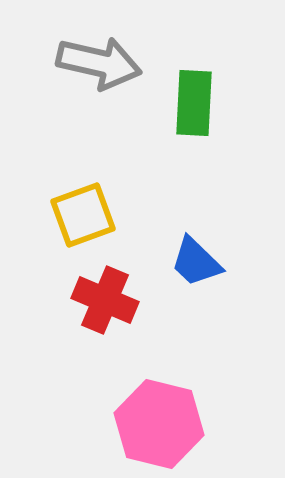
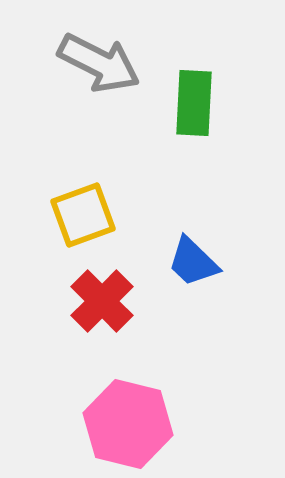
gray arrow: rotated 14 degrees clockwise
blue trapezoid: moved 3 px left
red cross: moved 3 px left, 1 px down; rotated 22 degrees clockwise
pink hexagon: moved 31 px left
